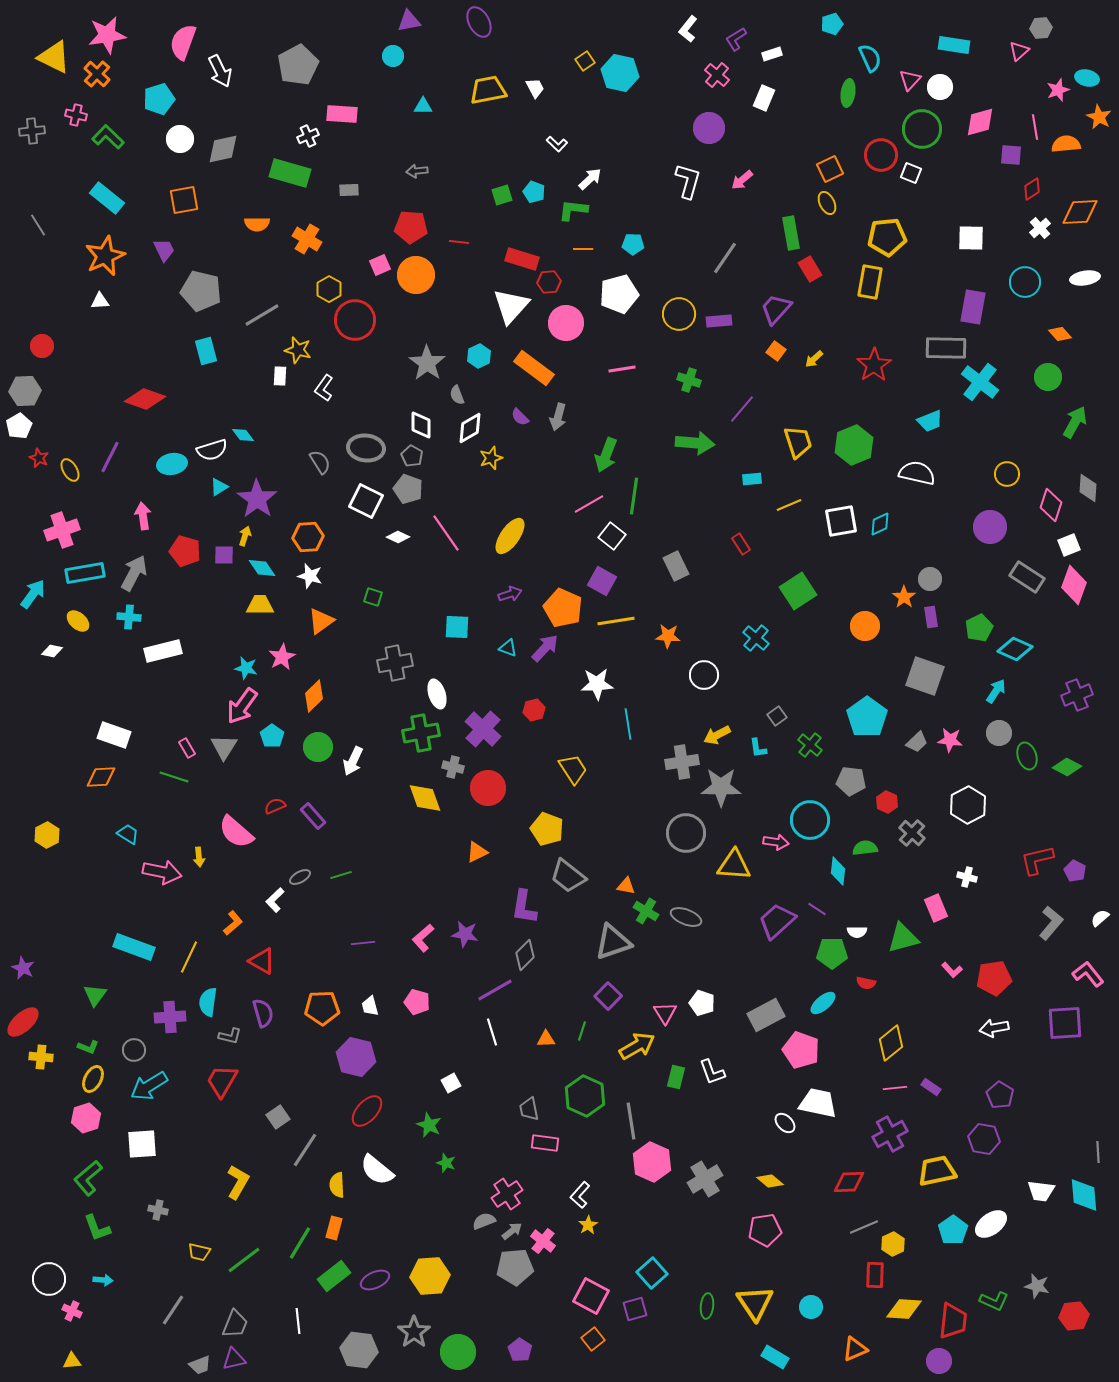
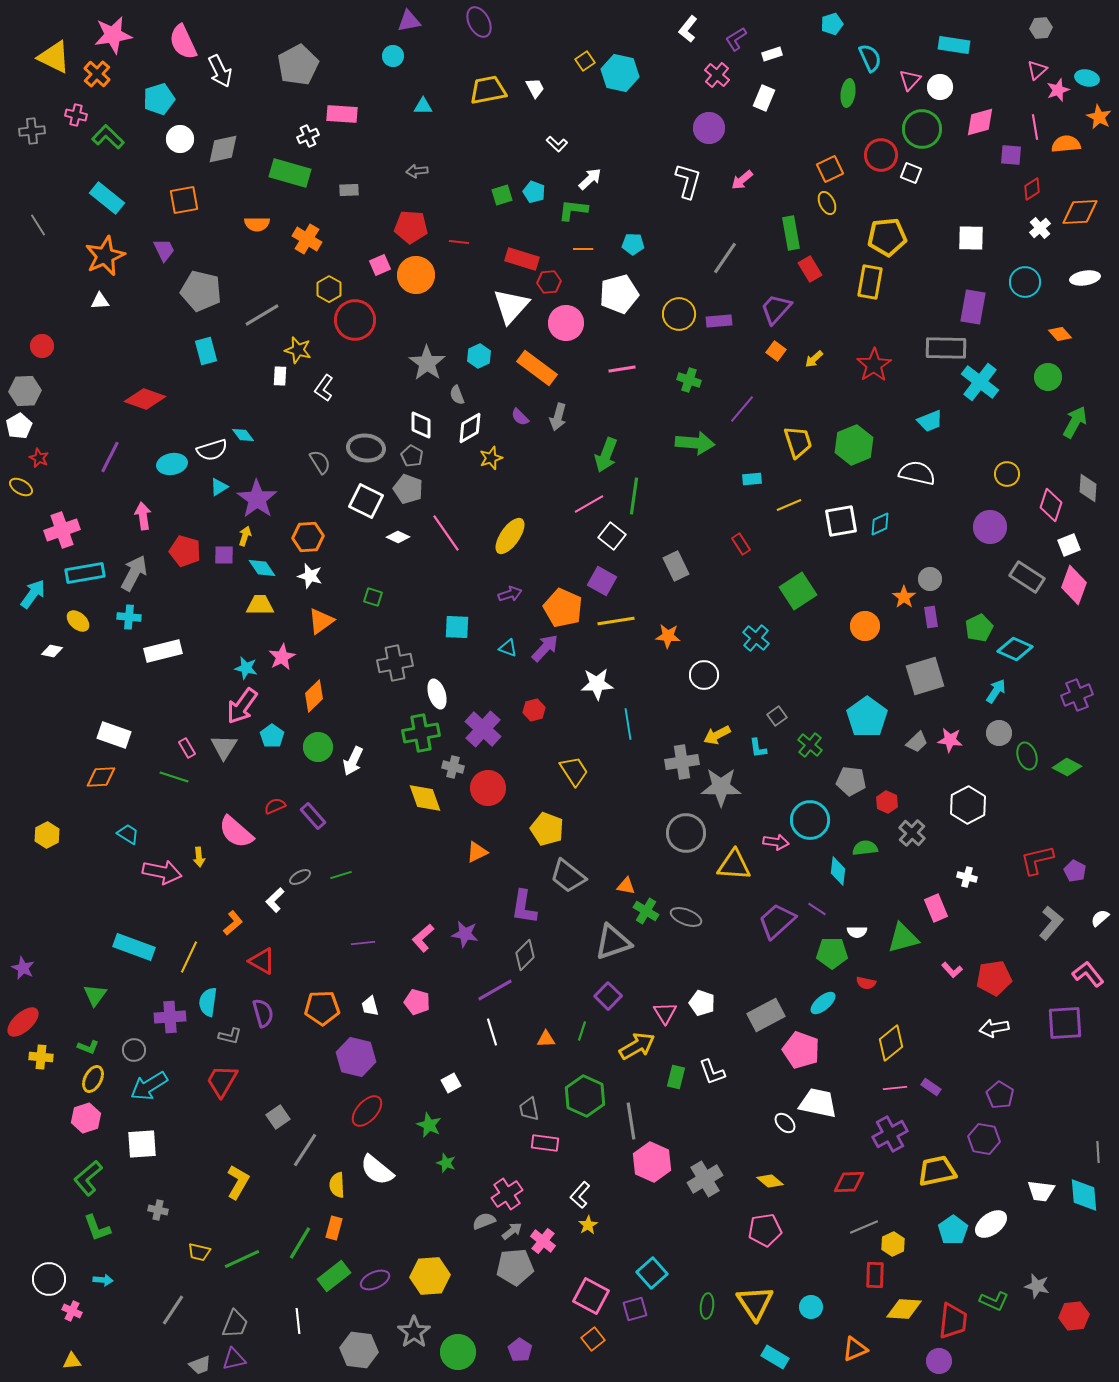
pink star at (107, 35): moved 6 px right
pink semicircle at (183, 42): rotated 45 degrees counterclockwise
pink triangle at (1019, 51): moved 18 px right, 19 px down
orange rectangle at (534, 368): moved 3 px right
yellow ellipse at (70, 470): moved 49 px left, 17 px down; rotated 30 degrees counterclockwise
gray square at (925, 676): rotated 36 degrees counterclockwise
yellow trapezoid at (573, 769): moved 1 px right, 2 px down
green line at (244, 1260): moved 2 px left, 1 px up; rotated 12 degrees clockwise
